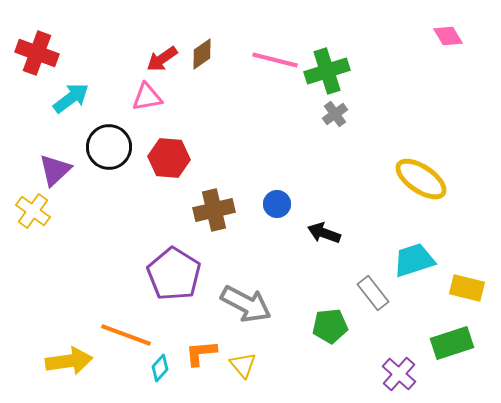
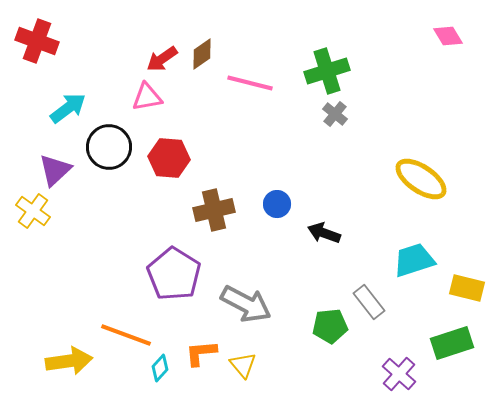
red cross: moved 12 px up
pink line: moved 25 px left, 23 px down
cyan arrow: moved 3 px left, 10 px down
gray cross: rotated 15 degrees counterclockwise
gray rectangle: moved 4 px left, 9 px down
